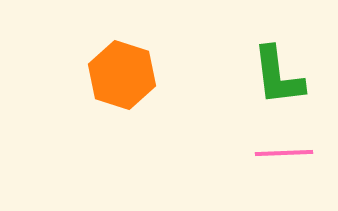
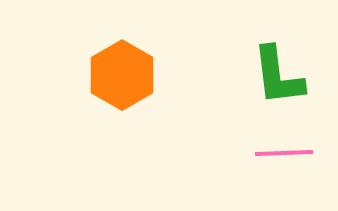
orange hexagon: rotated 12 degrees clockwise
